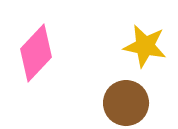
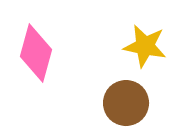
pink diamond: rotated 28 degrees counterclockwise
